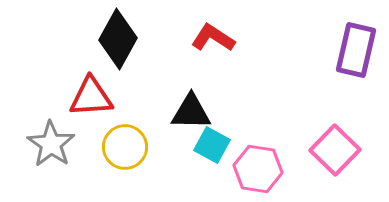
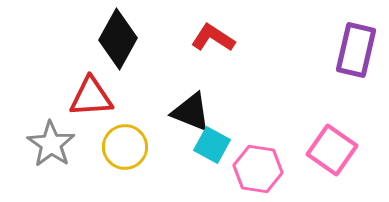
black triangle: rotated 21 degrees clockwise
pink square: moved 3 px left; rotated 9 degrees counterclockwise
